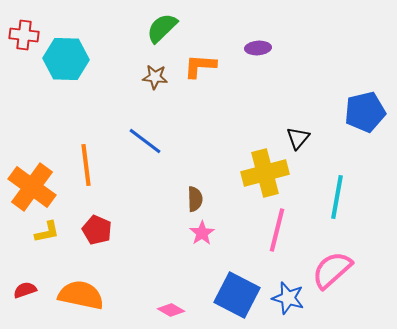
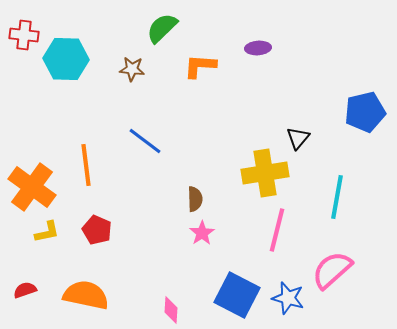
brown star: moved 23 px left, 8 px up
yellow cross: rotated 6 degrees clockwise
orange semicircle: moved 5 px right
pink diamond: rotated 64 degrees clockwise
